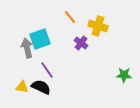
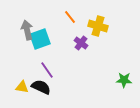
gray arrow: moved 18 px up
green star: moved 5 px down
